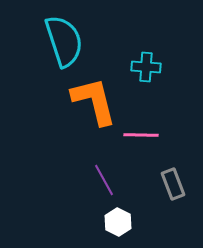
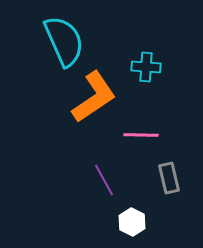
cyan semicircle: rotated 6 degrees counterclockwise
orange L-shape: moved 4 px up; rotated 70 degrees clockwise
gray rectangle: moved 4 px left, 6 px up; rotated 8 degrees clockwise
white hexagon: moved 14 px right
